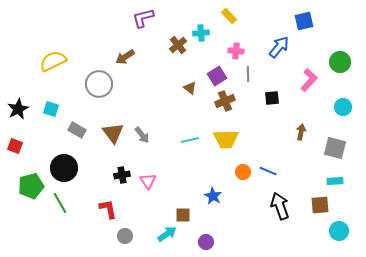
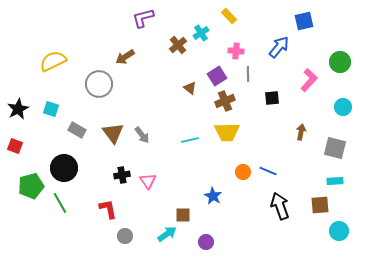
cyan cross at (201, 33): rotated 28 degrees counterclockwise
yellow trapezoid at (226, 139): moved 1 px right, 7 px up
